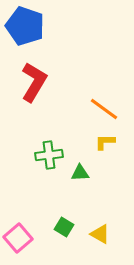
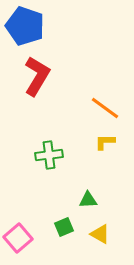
red L-shape: moved 3 px right, 6 px up
orange line: moved 1 px right, 1 px up
green triangle: moved 8 px right, 27 px down
green square: rotated 36 degrees clockwise
